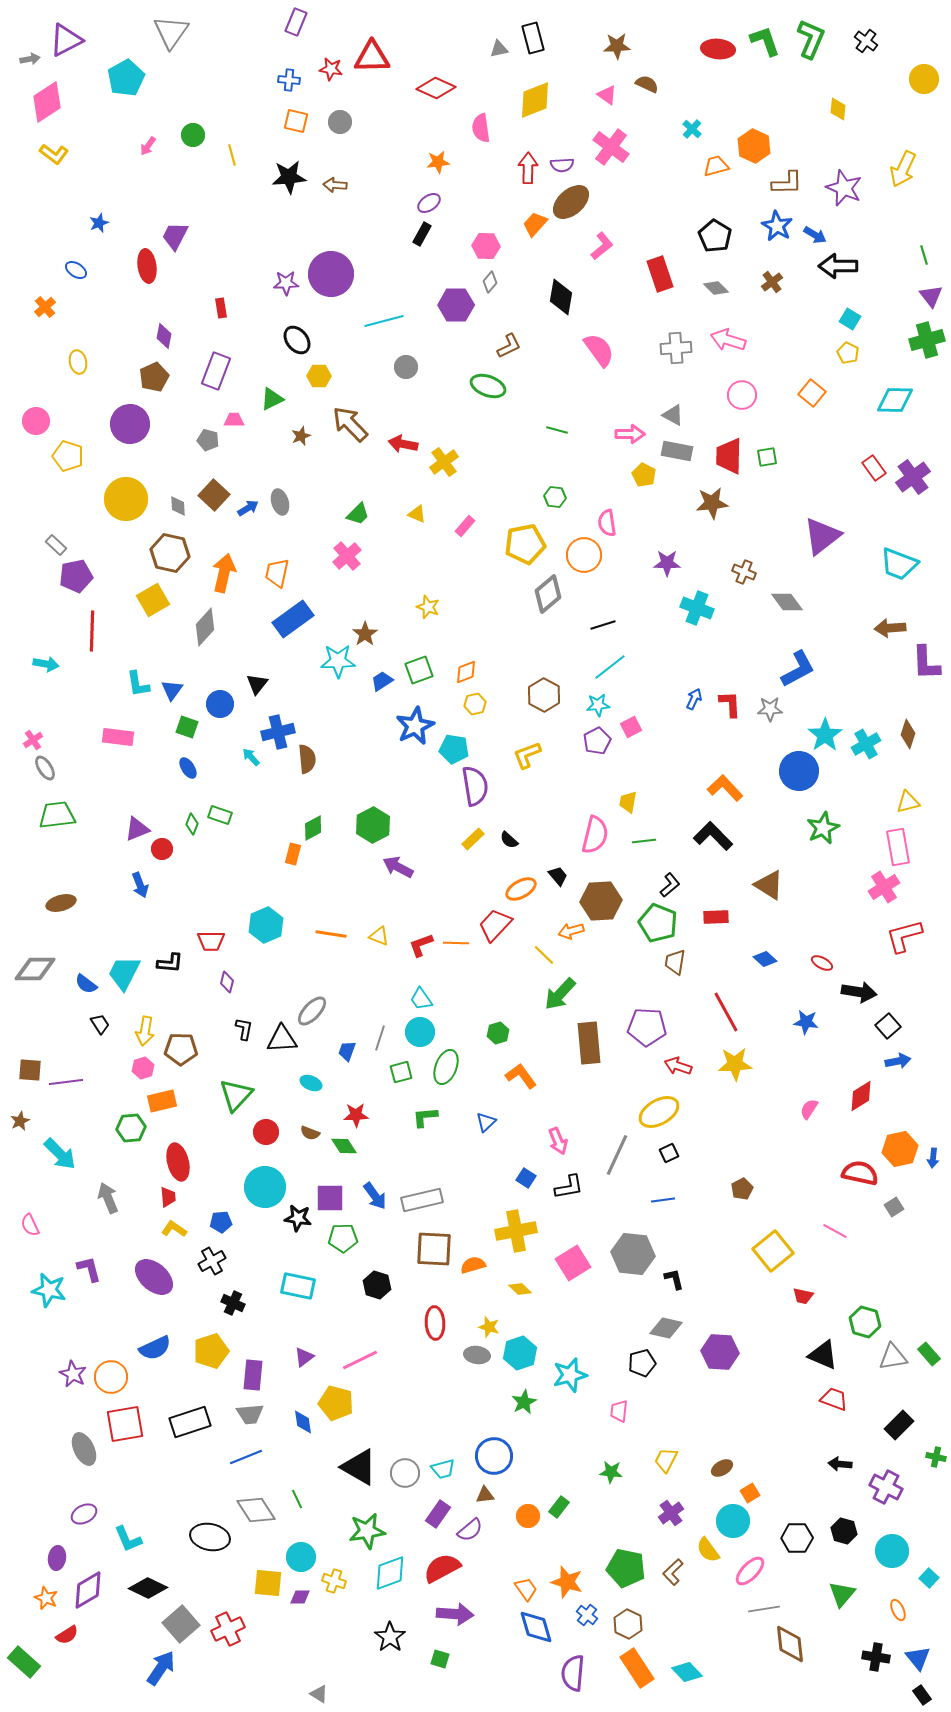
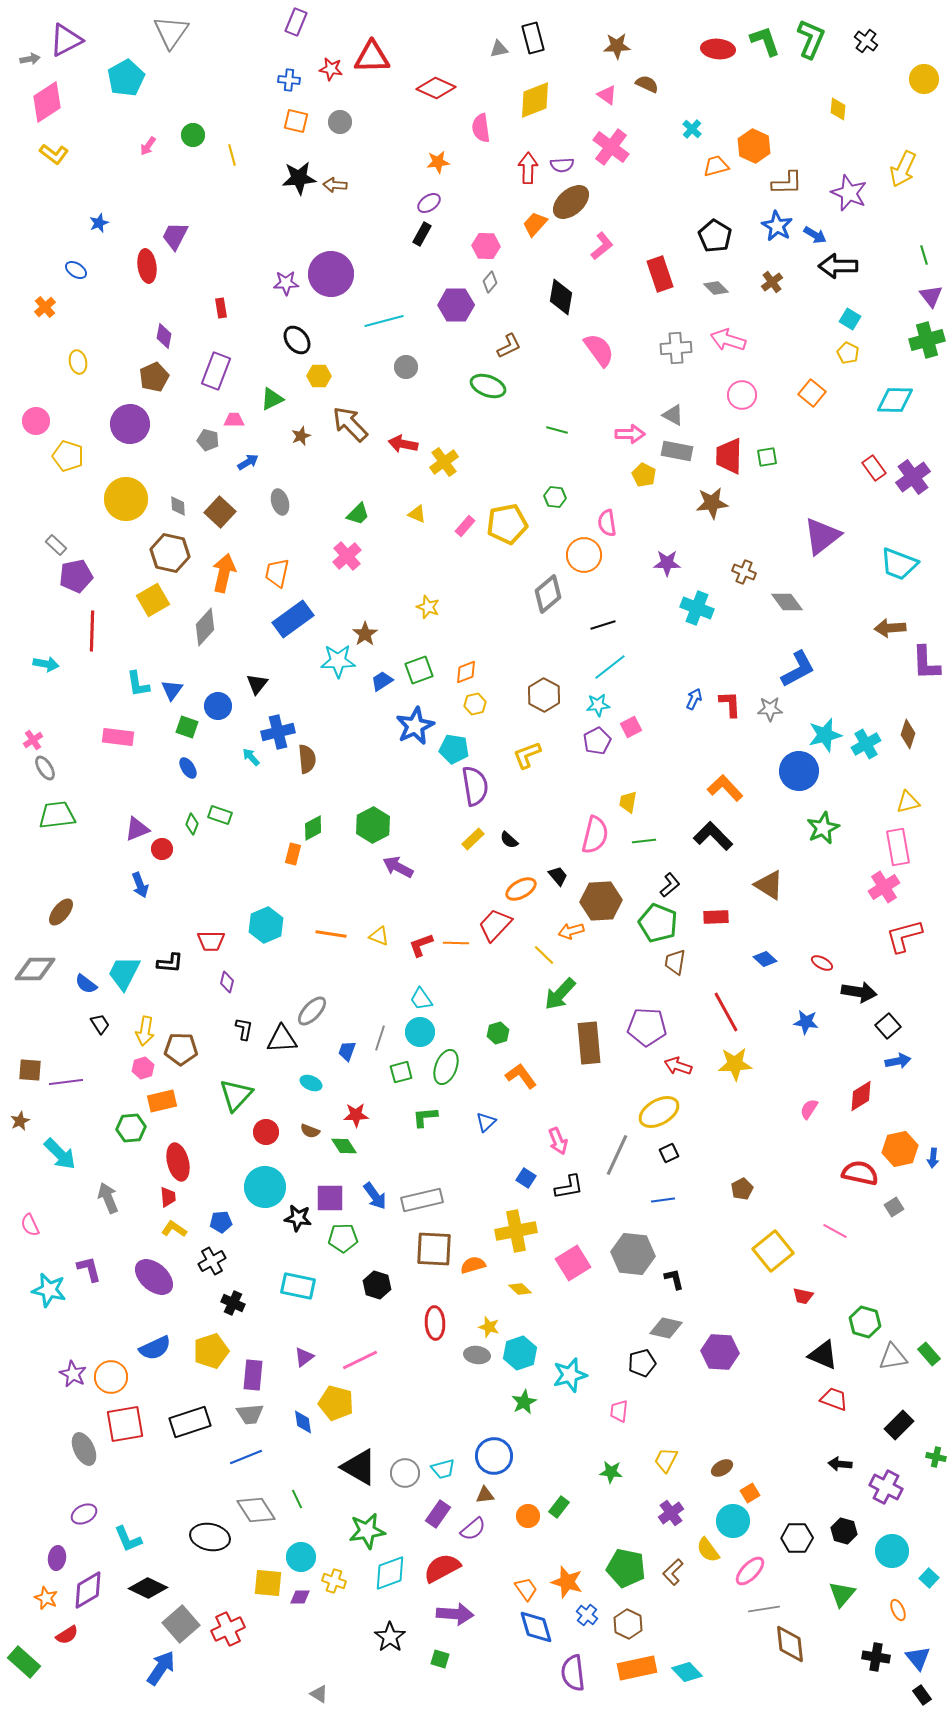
black star at (289, 177): moved 10 px right, 1 px down
purple star at (844, 188): moved 5 px right, 5 px down
brown square at (214, 495): moved 6 px right, 17 px down
blue arrow at (248, 508): moved 46 px up
yellow pentagon at (525, 544): moved 18 px left, 20 px up
blue circle at (220, 704): moved 2 px left, 2 px down
cyan star at (825, 735): rotated 20 degrees clockwise
brown ellipse at (61, 903): moved 9 px down; rotated 36 degrees counterclockwise
brown semicircle at (310, 1133): moved 2 px up
purple semicircle at (470, 1530): moved 3 px right, 1 px up
orange rectangle at (637, 1668): rotated 69 degrees counterclockwise
purple semicircle at (573, 1673): rotated 12 degrees counterclockwise
